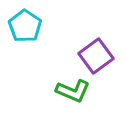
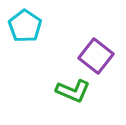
purple square: rotated 16 degrees counterclockwise
